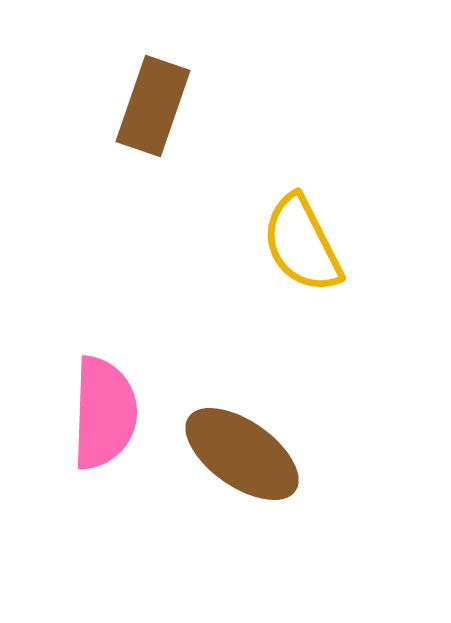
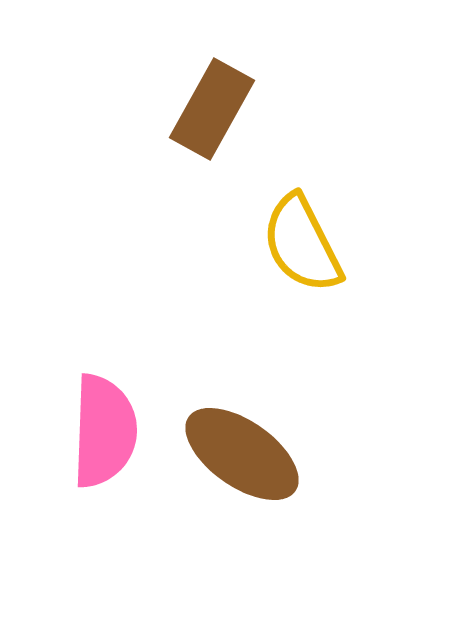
brown rectangle: moved 59 px right, 3 px down; rotated 10 degrees clockwise
pink semicircle: moved 18 px down
